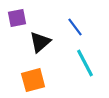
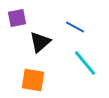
blue line: rotated 24 degrees counterclockwise
cyan line: rotated 12 degrees counterclockwise
orange square: rotated 25 degrees clockwise
